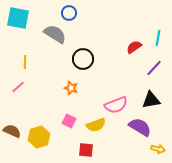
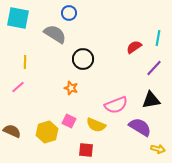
yellow semicircle: rotated 42 degrees clockwise
yellow hexagon: moved 8 px right, 5 px up
